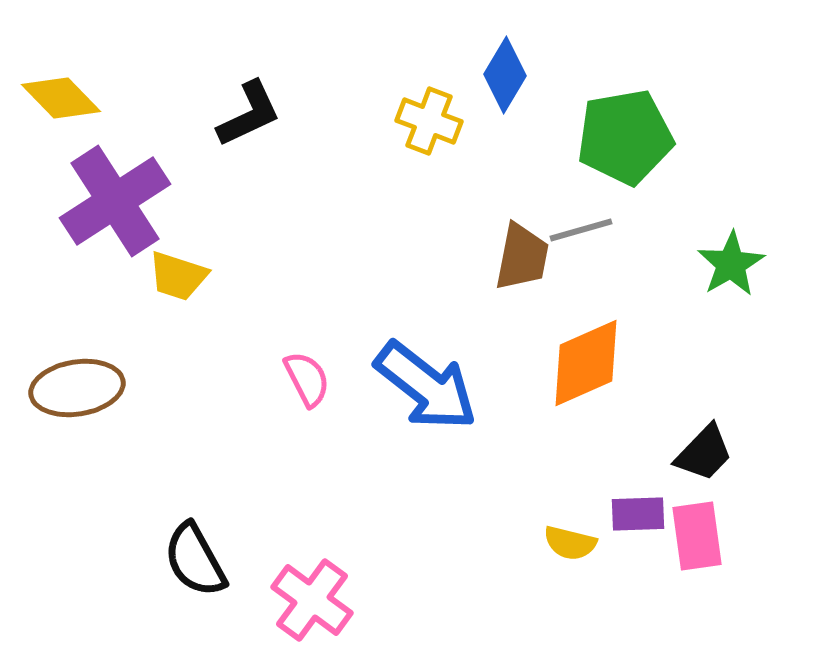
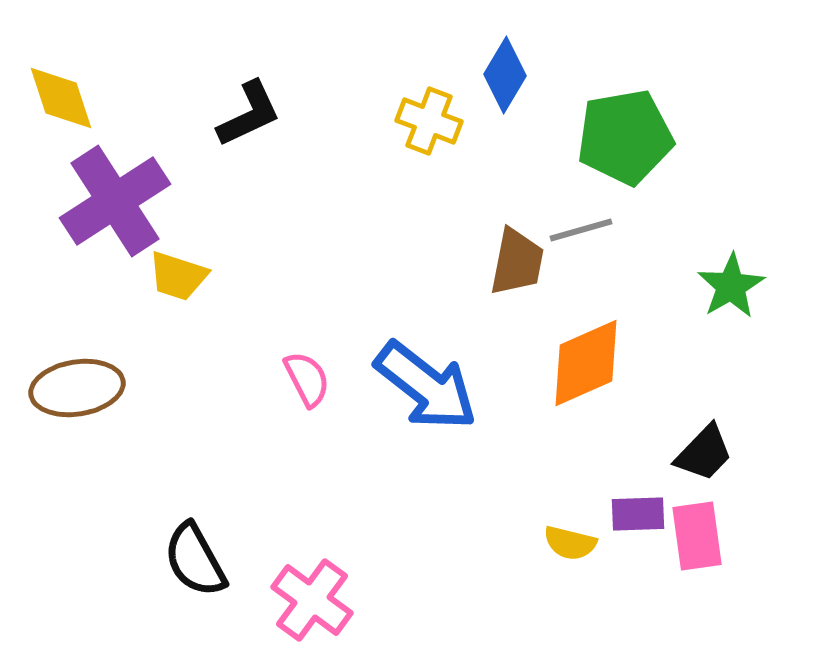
yellow diamond: rotated 26 degrees clockwise
brown trapezoid: moved 5 px left, 5 px down
green star: moved 22 px down
